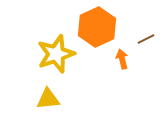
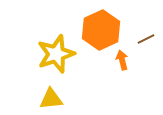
orange hexagon: moved 4 px right, 3 px down
orange arrow: moved 1 px down
yellow triangle: moved 3 px right
